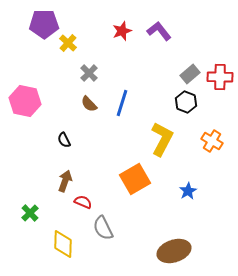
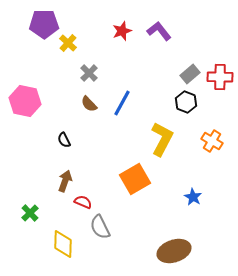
blue line: rotated 12 degrees clockwise
blue star: moved 5 px right, 6 px down; rotated 12 degrees counterclockwise
gray semicircle: moved 3 px left, 1 px up
